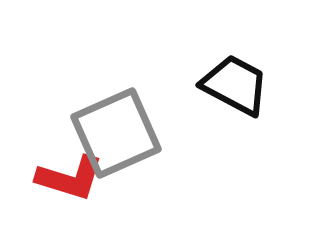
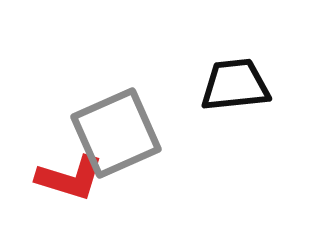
black trapezoid: rotated 34 degrees counterclockwise
